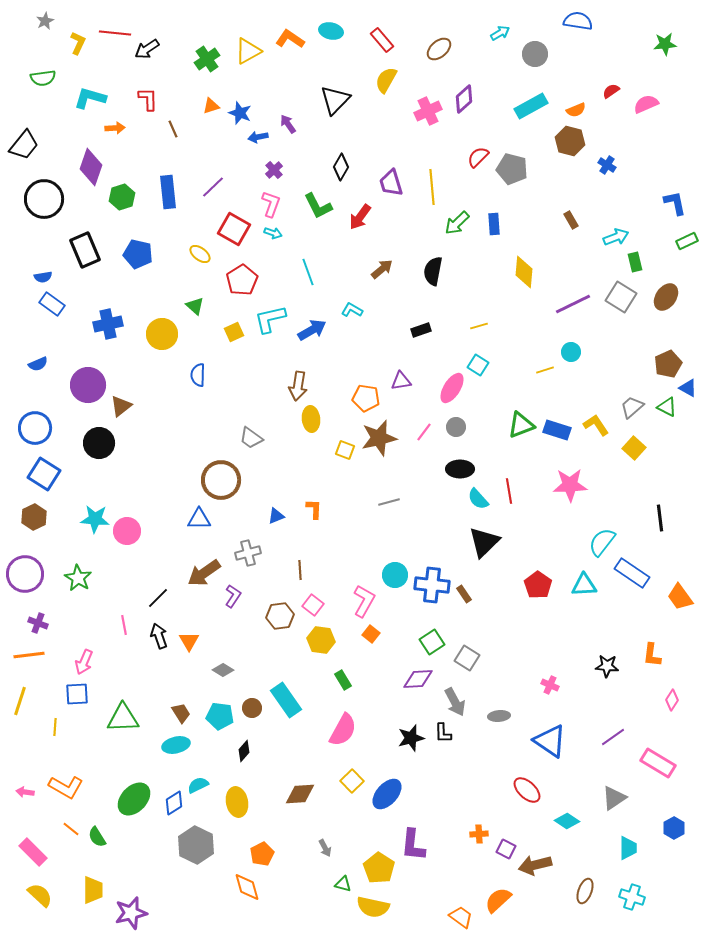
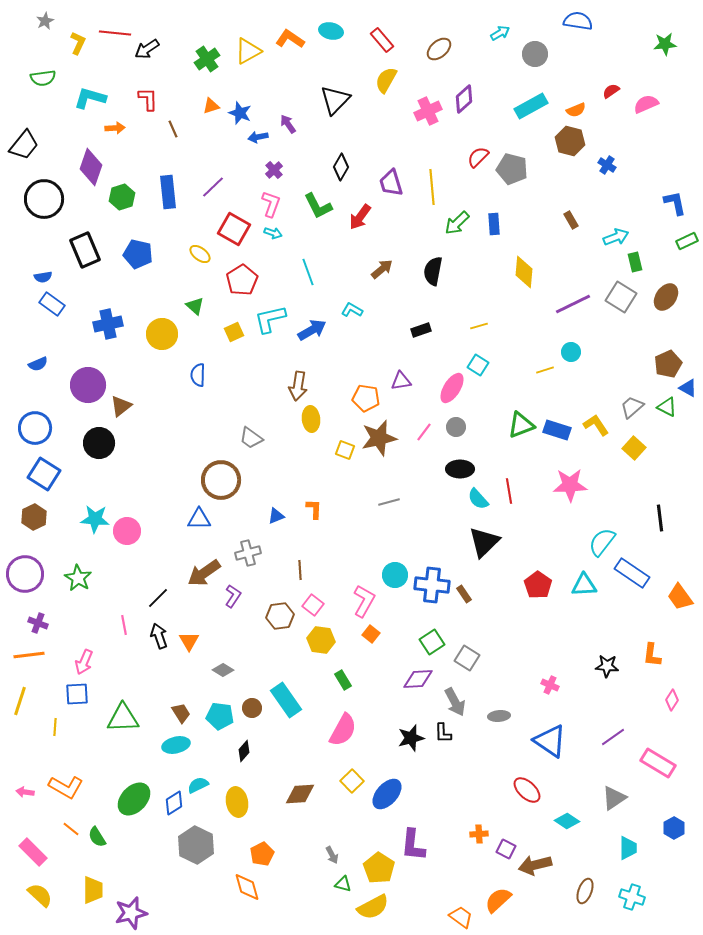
gray arrow at (325, 848): moved 7 px right, 7 px down
yellow semicircle at (373, 907): rotated 40 degrees counterclockwise
